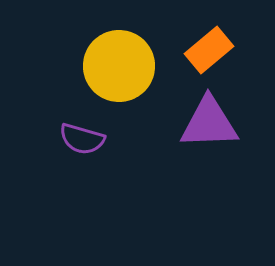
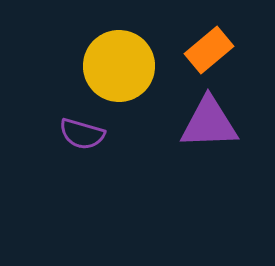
purple semicircle: moved 5 px up
